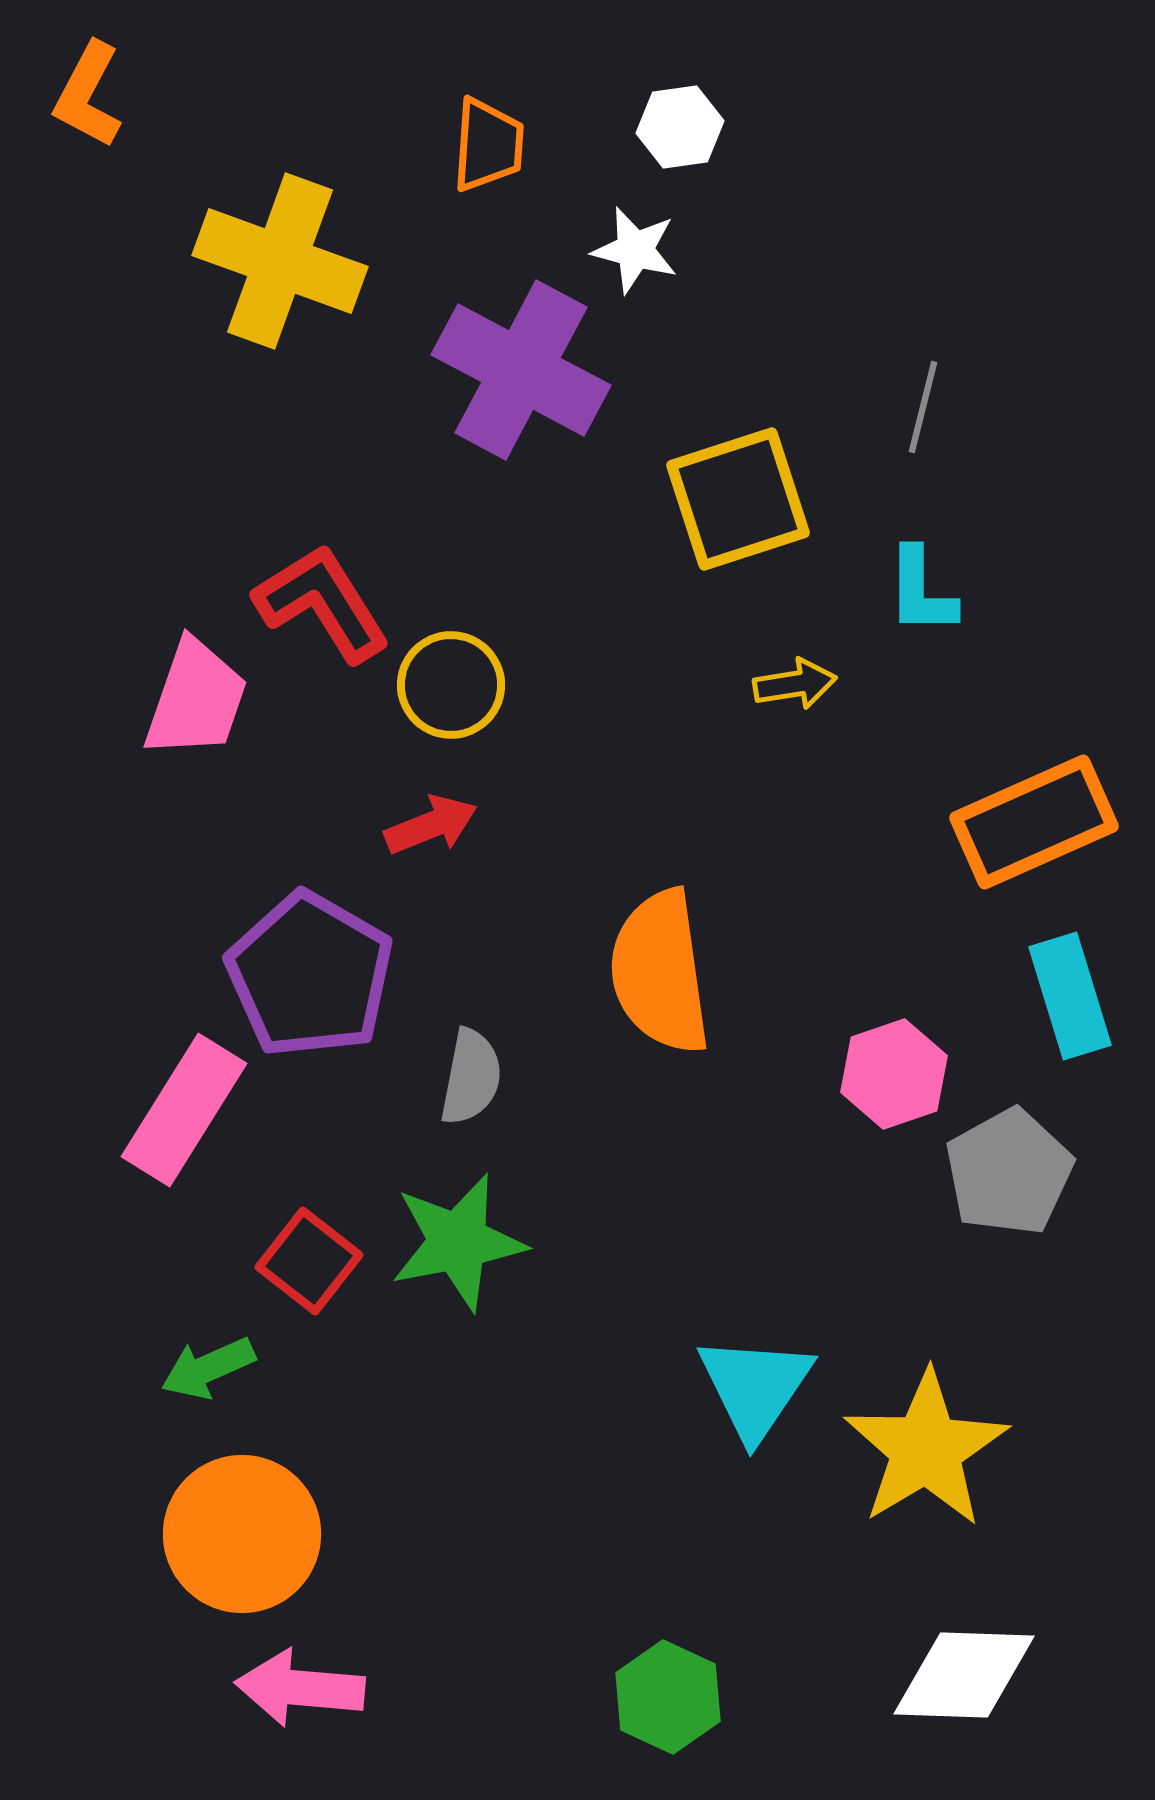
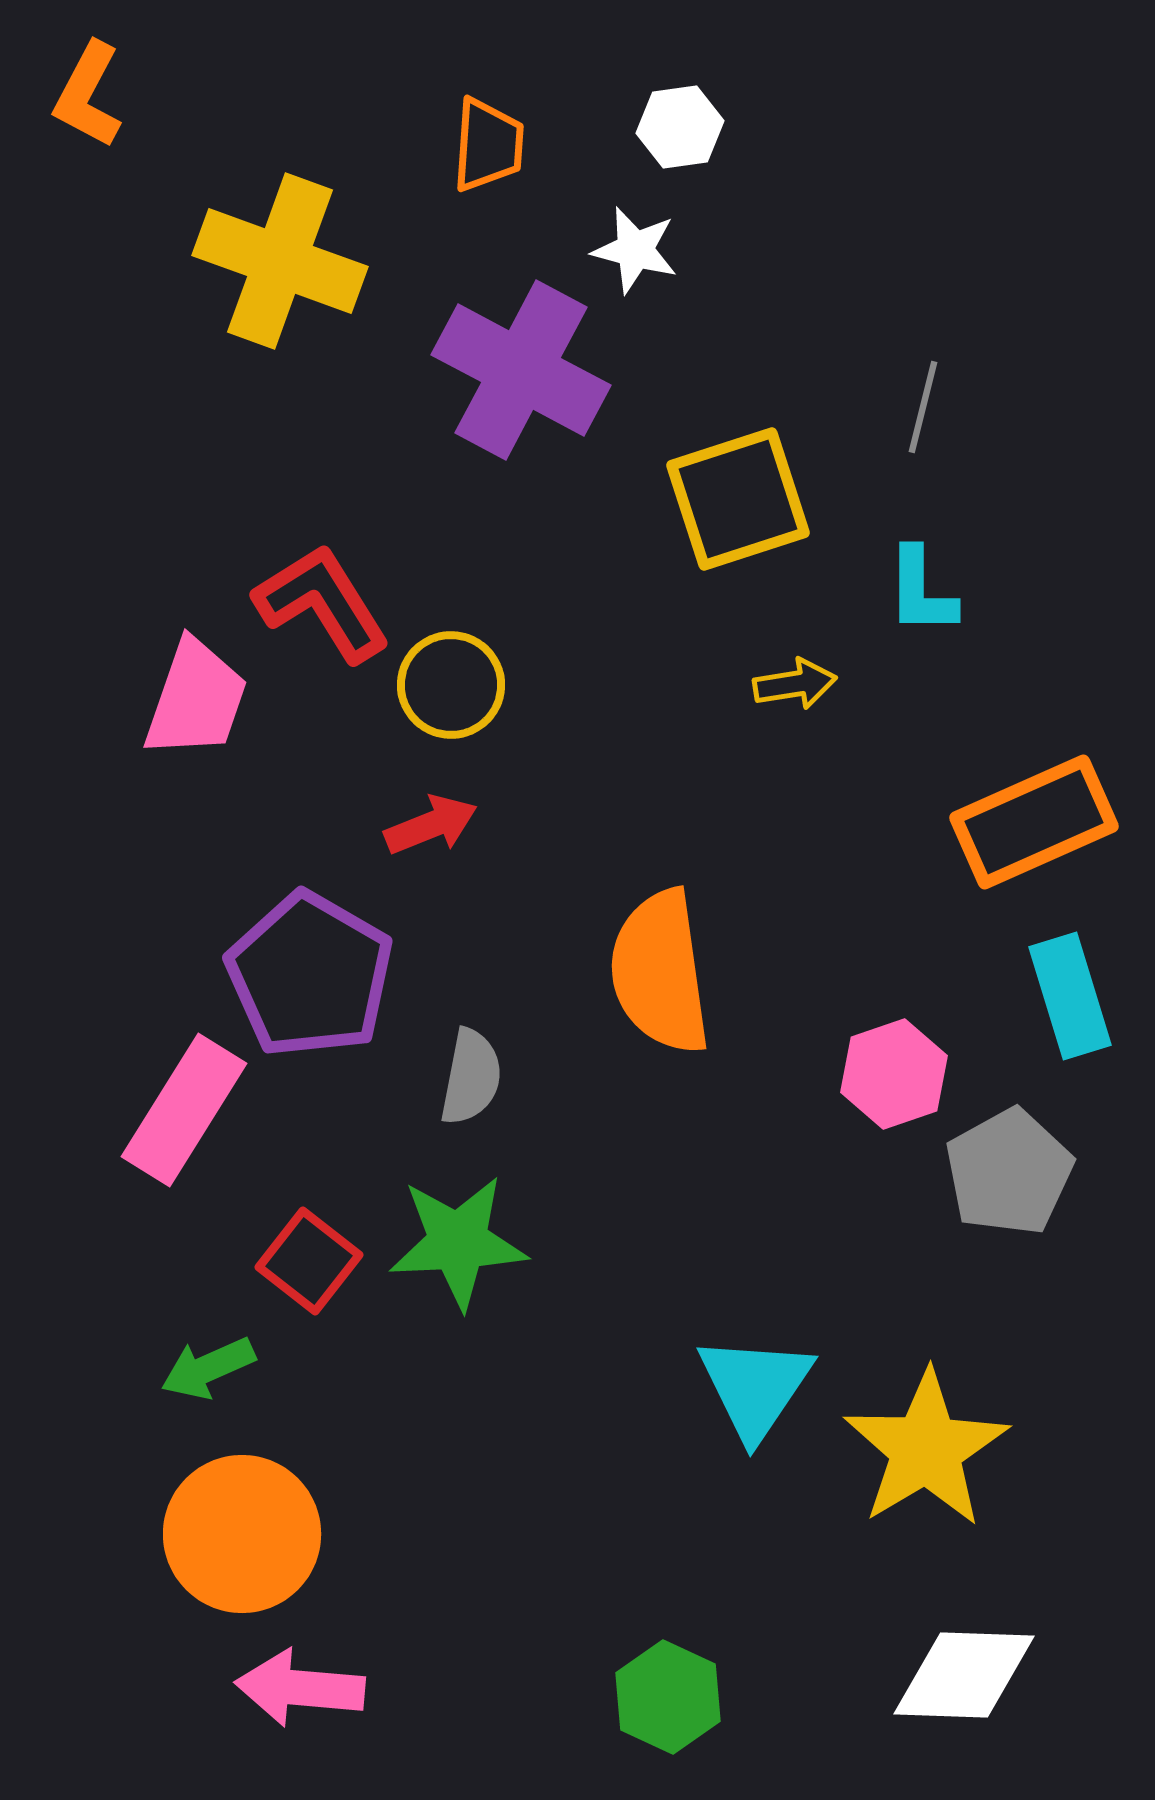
green star: rotated 8 degrees clockwise
